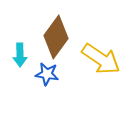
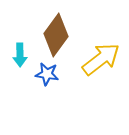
brown diamond: moved 2 px up
yellow arrow: rotated 72 degrees counterclockwise
